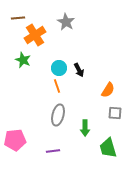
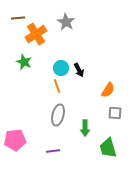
orange cross: moved 1 px right, 1 px up
green star: moved 1 px right, 2 px down
cyan circle: moved 2 px right
